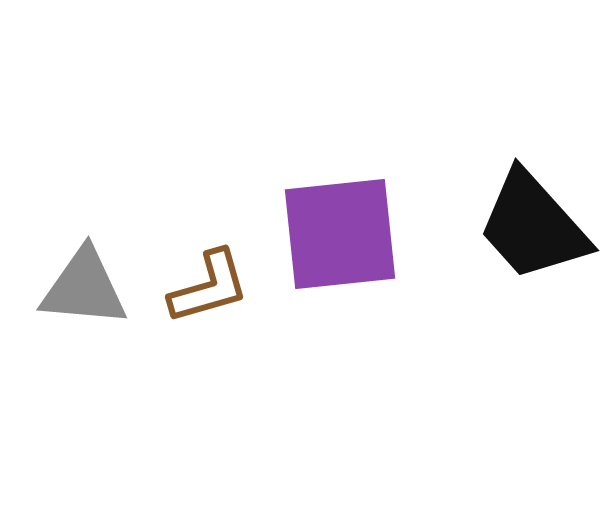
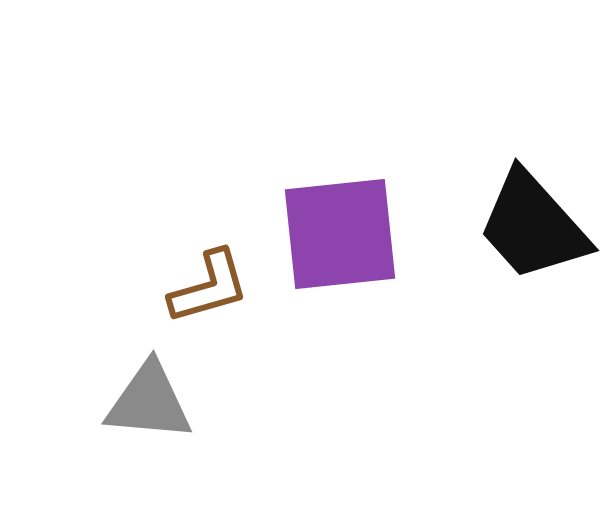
gray triangle: moved 65 px right, 114 px down
